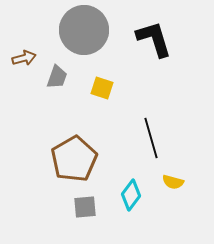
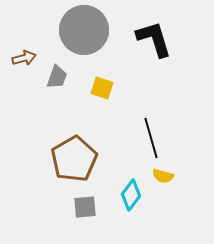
yellow semicircle: moved 10 px left, 6 px up
